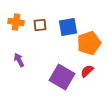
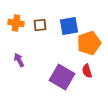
orange cross: moved 1 px down
blue square: moved 1 px right, 1 px up
red semicircle: rotated 64 degrees counterclockwise
